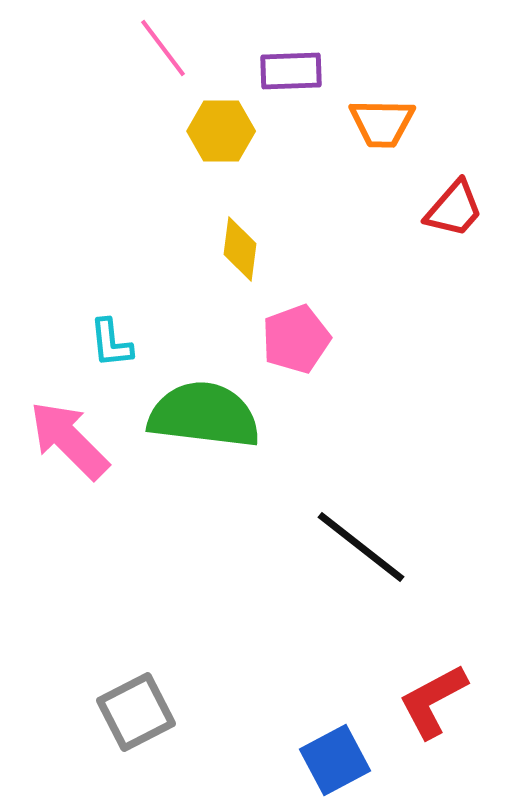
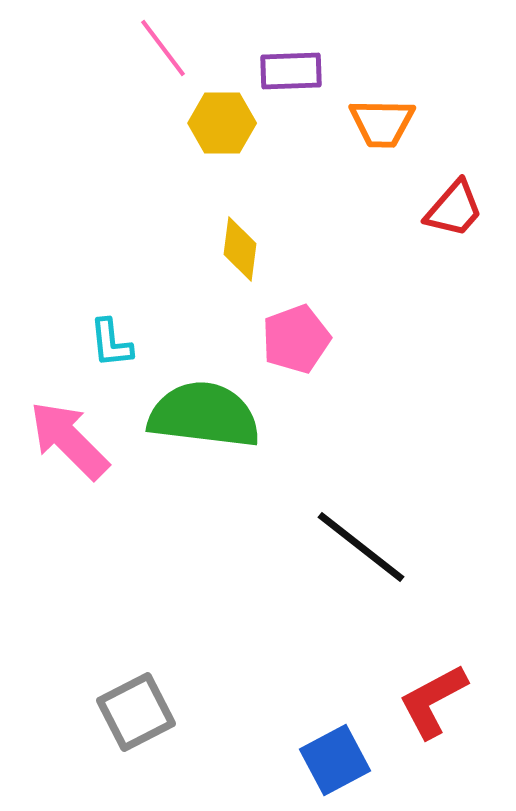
yellow hexagon: moved 1 px right, 8 px up
